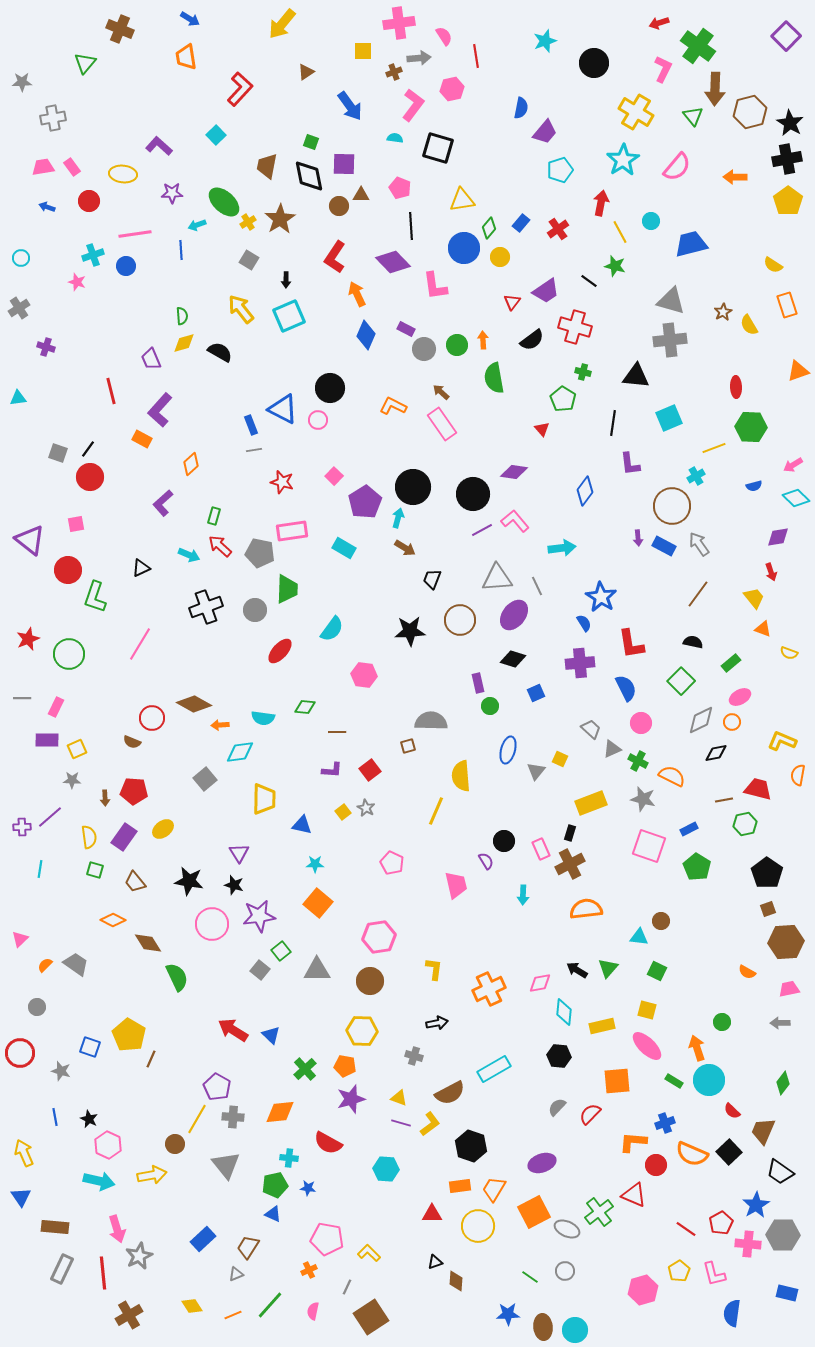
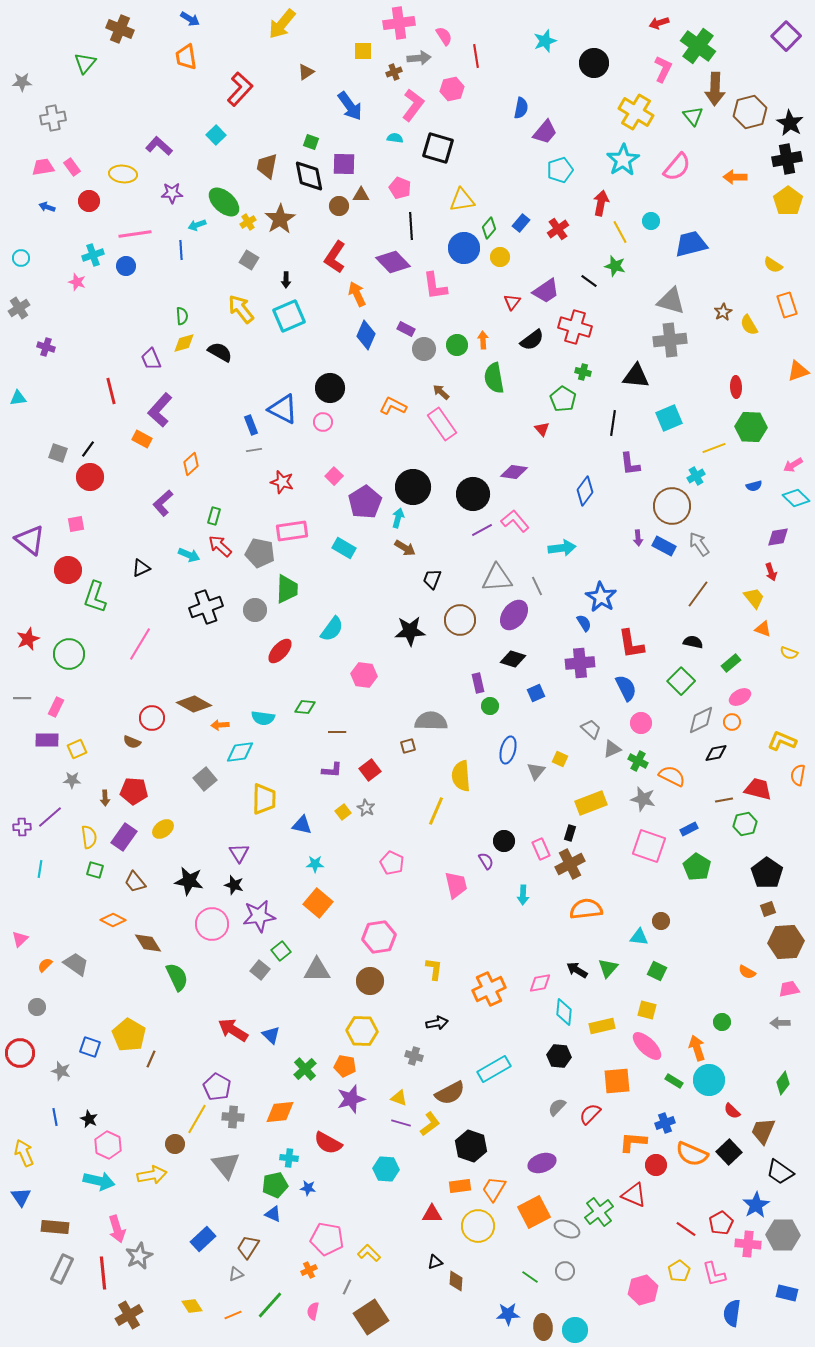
pink circle at (318, 420): moved 5 px right, 2 px down
